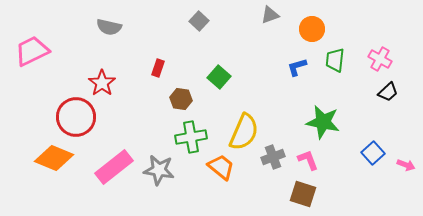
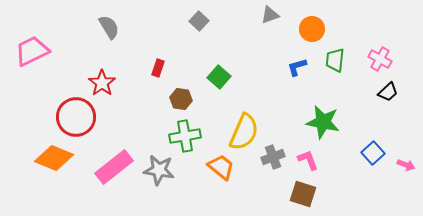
gray semicircle: rotated 135 degrees counterclockwise
green cross: moved 6 px left, 1 px up
